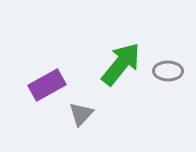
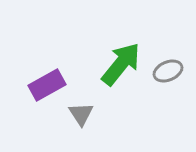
gray ellipse: rotated 24 degrees counterclockwise
gray triangle: rotated 16 degrees counterclockwise
